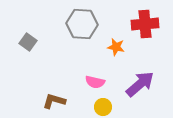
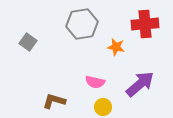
gray hexagon: rotated 12 degrees counterclockwise
